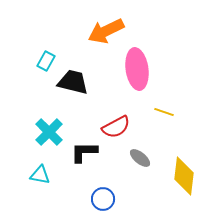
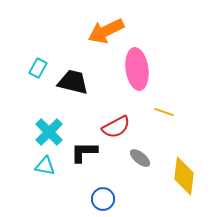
cyan rectangle: moved 8 px left, 7 px down
cyan triangle: moved 5 px right, 9 px up
